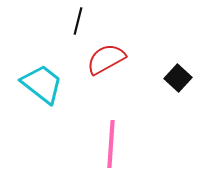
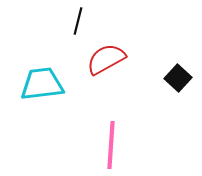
cyan trapezoid: rotated 45 degrees counterclockwise
pink line: moved 1 px down
